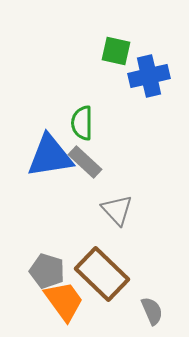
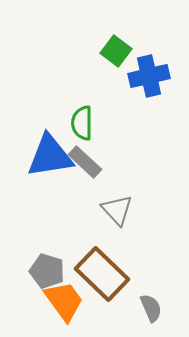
green square: rotated 24 degrees clockwise
gray semicircle: moved 1 px left, 3 px up
